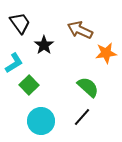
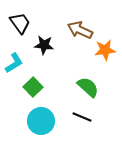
black star: rotated 30 degrees counterclockwise
orange star: moved 1 px left, 3 px up
green square: moved 4 px right, 2 px down
black line: rotated 72 degrees clockwise
